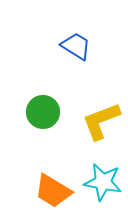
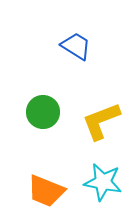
orange trapezoid: moved 7 px left; rotated 9 degrees counterclockwise
